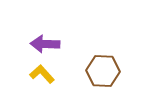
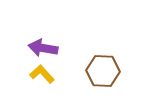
purple arrow: moved 2 px left, 4 px down; rotated 8 degrees clockwise
